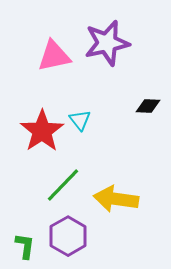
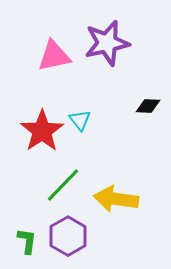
green L-shape: moved 2 px right, 5 px up
